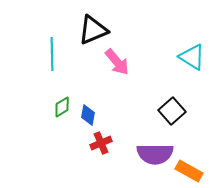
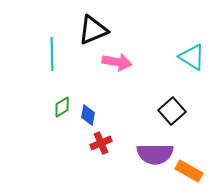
pink arrow: rotated 40 degrees counterclockwise
